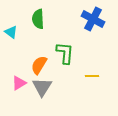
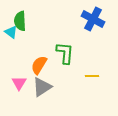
green semicircle: moved 18 px left, 2 px down
pink triangle: rotated 28 degrees counterclockwise
gray triangle: rotated 25 degrees clockwise
